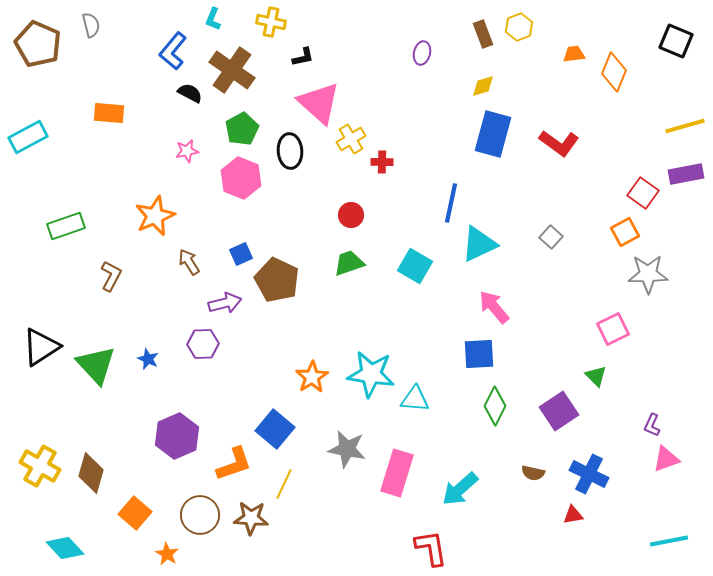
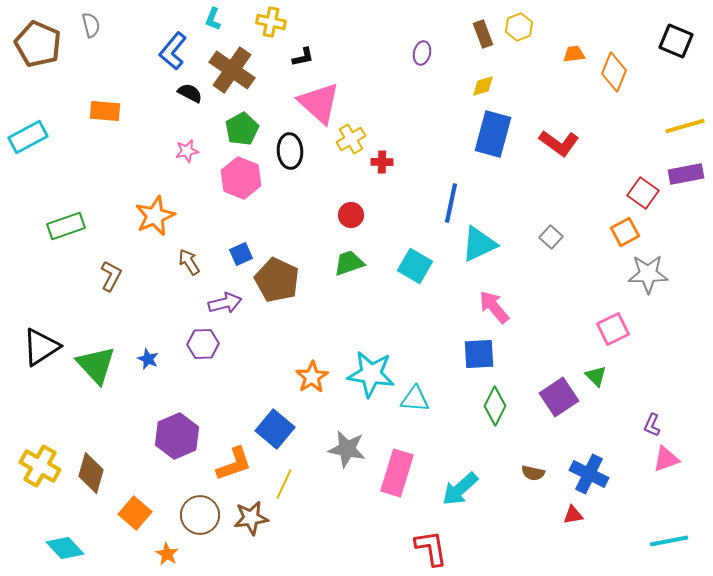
orange rectangle at (109, 113): moved 4 px left, 2 px up
purple square at (559, 411): moved 14 px up
brown star at (251, 518): rotated 12 degrees counterclockwise
